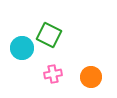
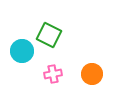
cyan circle: moved 3 px down
orange circle: moved 1 px right, 3 px up
